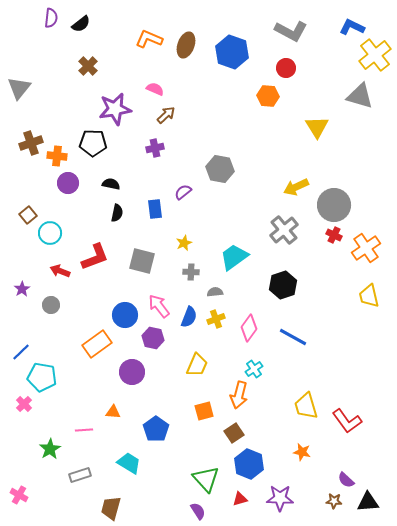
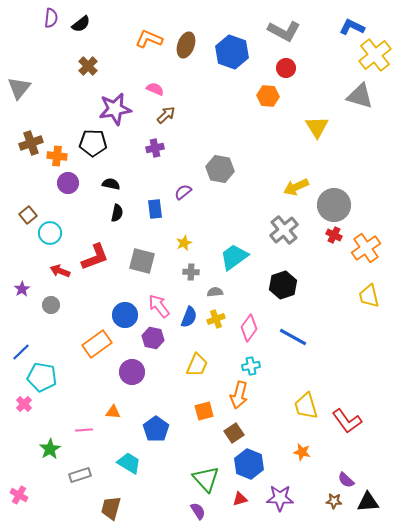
gray L-shape at (291, 31): moved 7 px left
cyan cross at (254, 369): moved 3 px left, 3 px up; rotated 24 degrees clockwise
